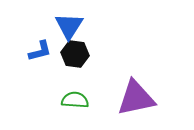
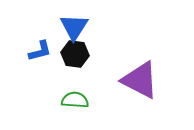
blue triangle: moved 5 px right, 1 px down
purple triangle: moved 4 px right, 18 px up; rotated 39 degrees clockwise
